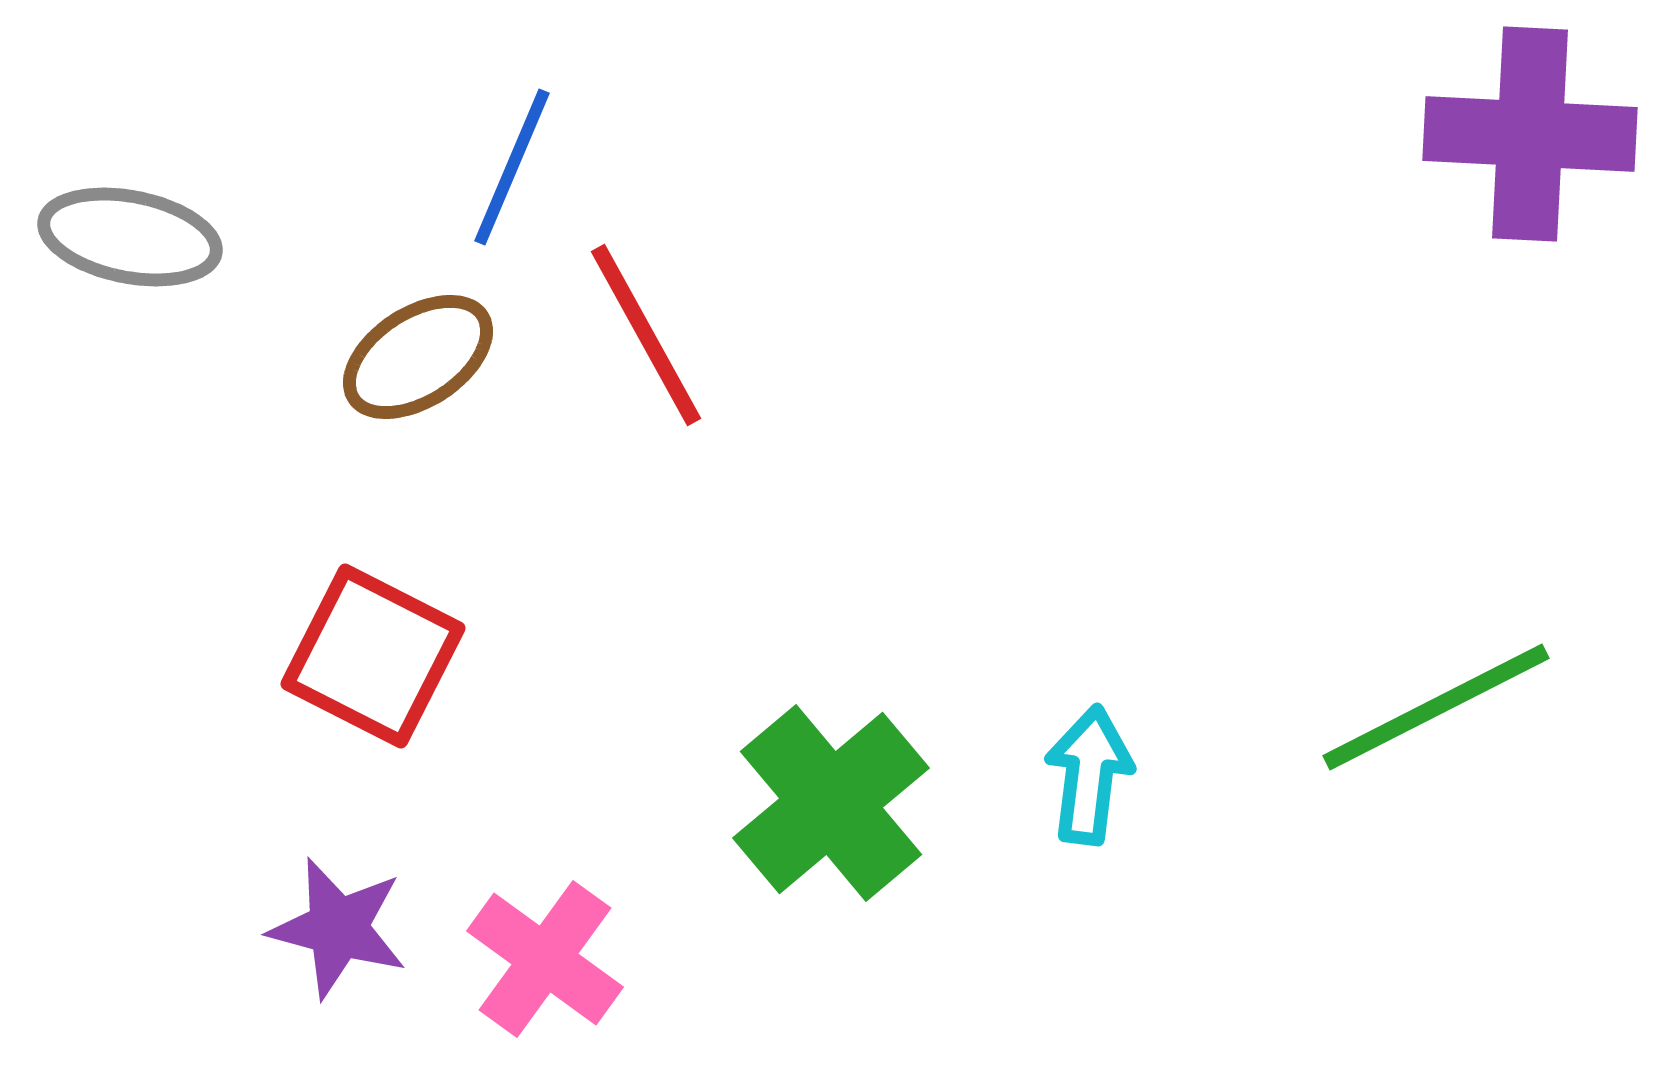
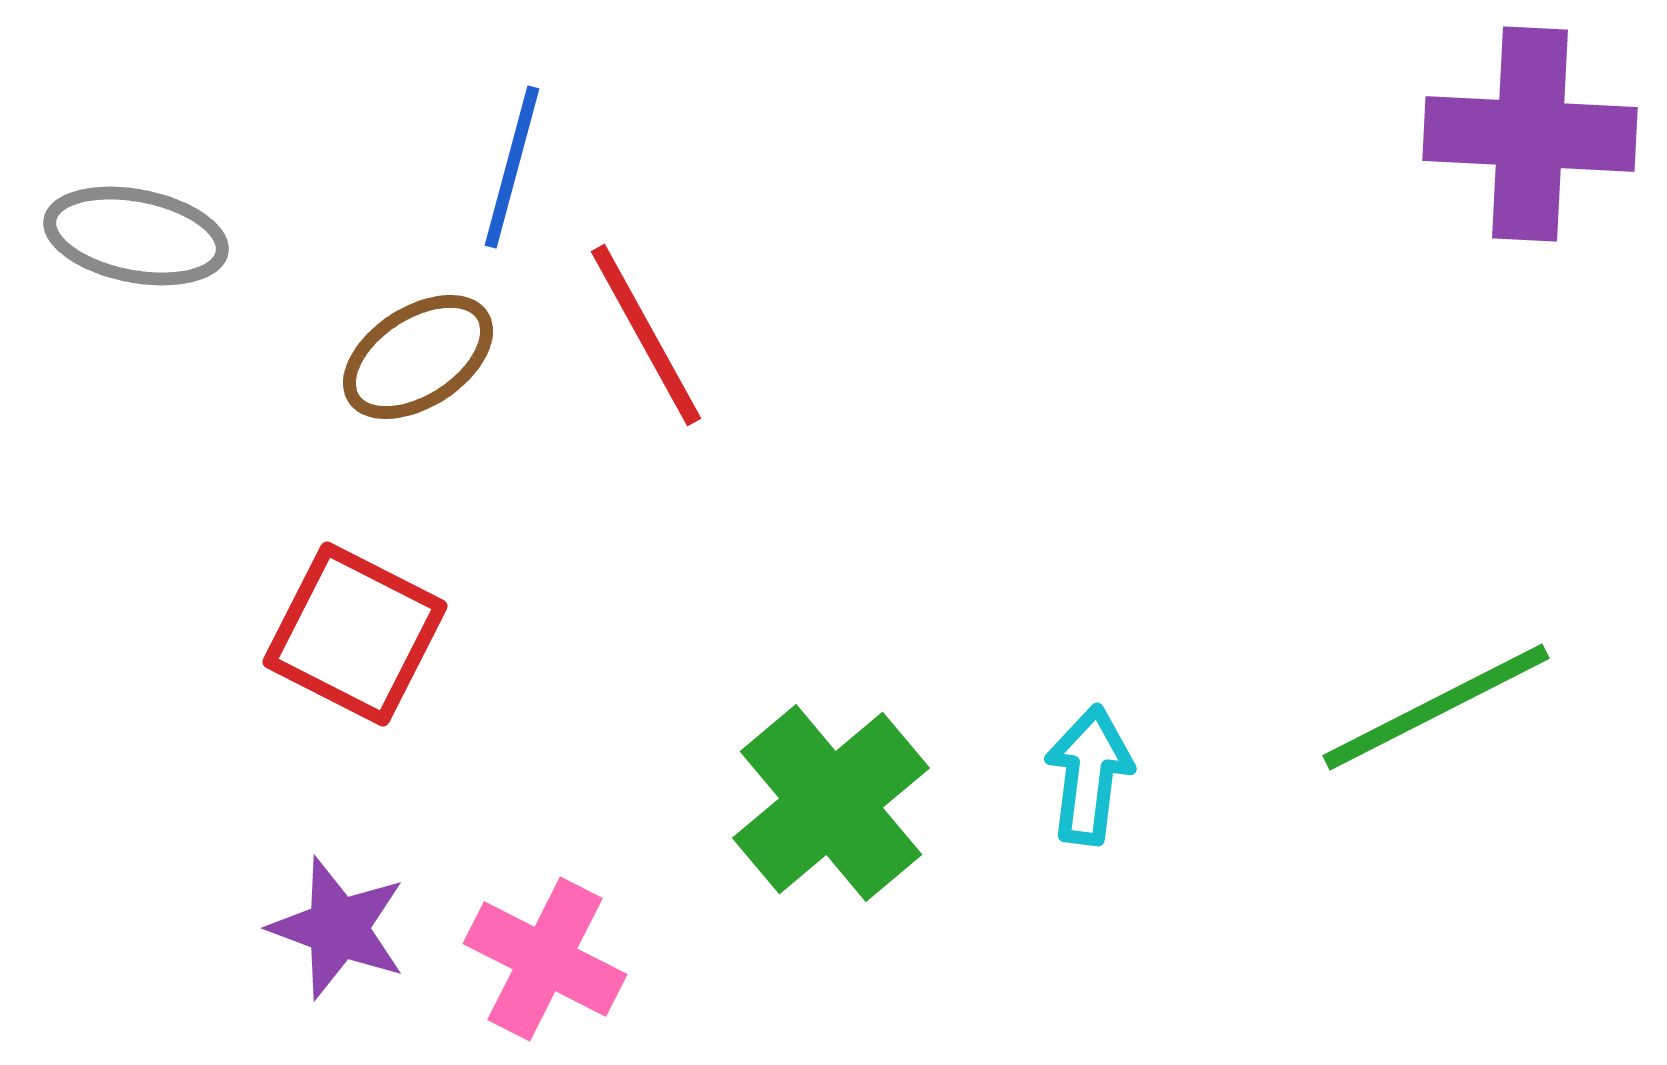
blue line: rotated 8 degrees counterclockwise
gray ellipse: moved 6 px right, 1 px up
red square: moved 18 px left, 22 px up
purple star: rotated 5 degrees clockwise
pink cross: rotated 9 degrees counterclockwise
